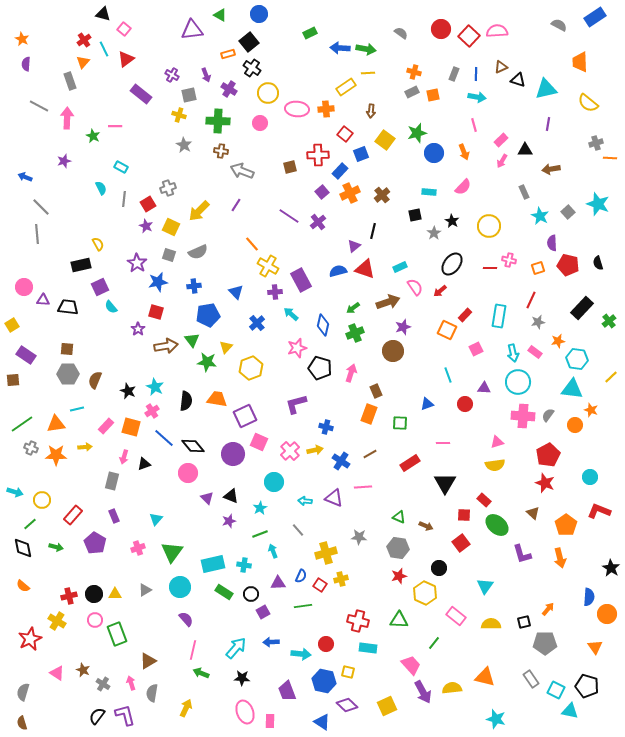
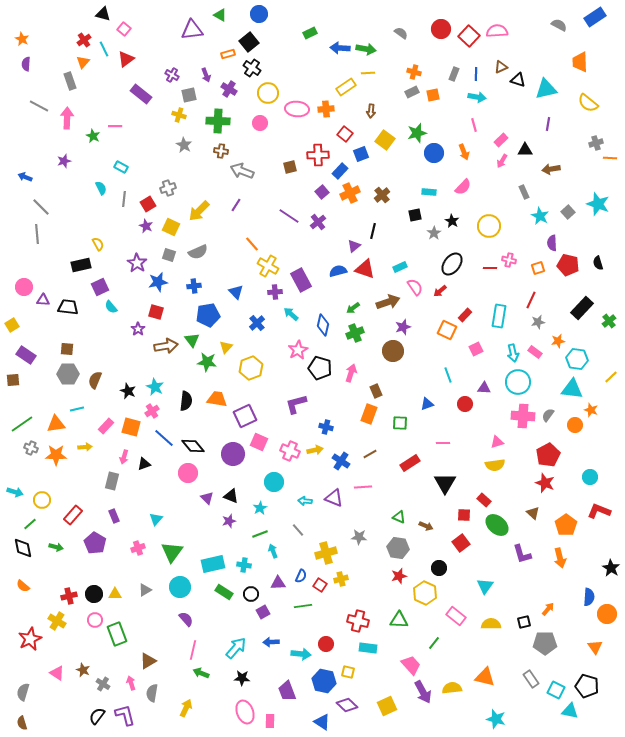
pink star at (297, 348): moved 1 px right, 2 px down; rotated 12 degrees counterclockwise
pink cross at (290, 451): rotated 24 degrees counterclockwise
